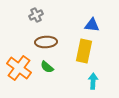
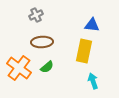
brown ellipse: moved 4 px left
green semicircle: rotated 80 degrees counterclockwise
cyan arrow: rotated 21 degrees counterclockwise
